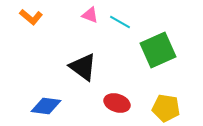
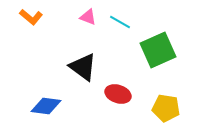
pink triangle: moved 2 px left, 2 px down
red ellipse: moved 1 px right, 9 px up
